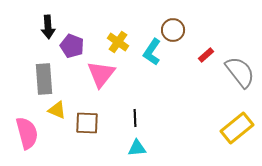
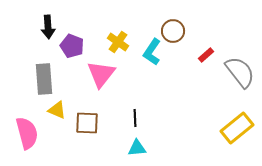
brown circle: moved 1 px down
